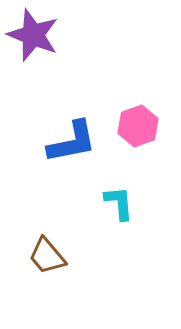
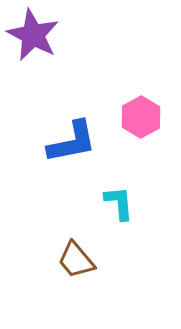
purple star: rotated 6 degrees clockwise
pink hexagon: moved 3 px right, 9 px up; rotated 9 degrees counterclockwise
brown trapezoid: moved 29 px right, 4 px down
